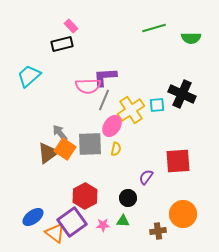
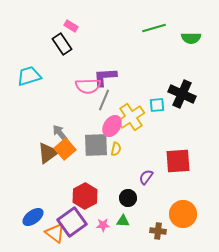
pink rectangle: rotated 16 degrees counterclockwise
black rectangle: rotated 70 degrees clockwise
cyan trapezoid: rotated 25 degrees clockwise
yellow cross: moved 7 px down
gray square: moved 6 px right, 1 px down
orange square: rotated 15 degrees clockwise
brown cross: rotated 14 degrees clockwise
